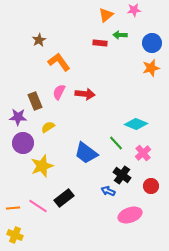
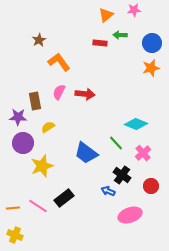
brown rectangle: rotated 12 degrees clockwise
